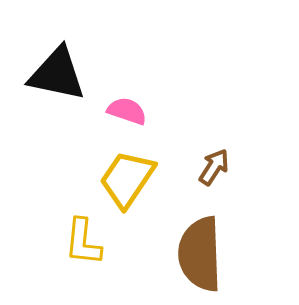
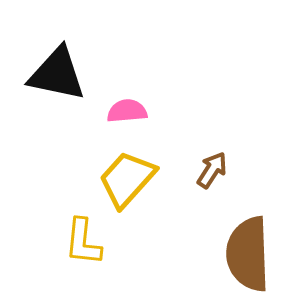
pink semicircle: rotated 24 degrees counterclockwise
brown arrow: moved 2 px left, 3 px down
yellow trapezoid: rotated 8 degrees clockwise
brown semicircle: moved 48 px right
